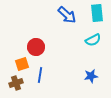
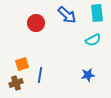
red circle: moved 24 px up
blue star: moved 3 px left, 1 px up
